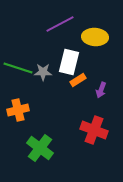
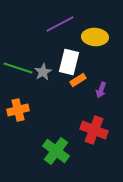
gray star: rotated 30 degrees counterclockwise
green cross: moved 16 px right, 3 px down
